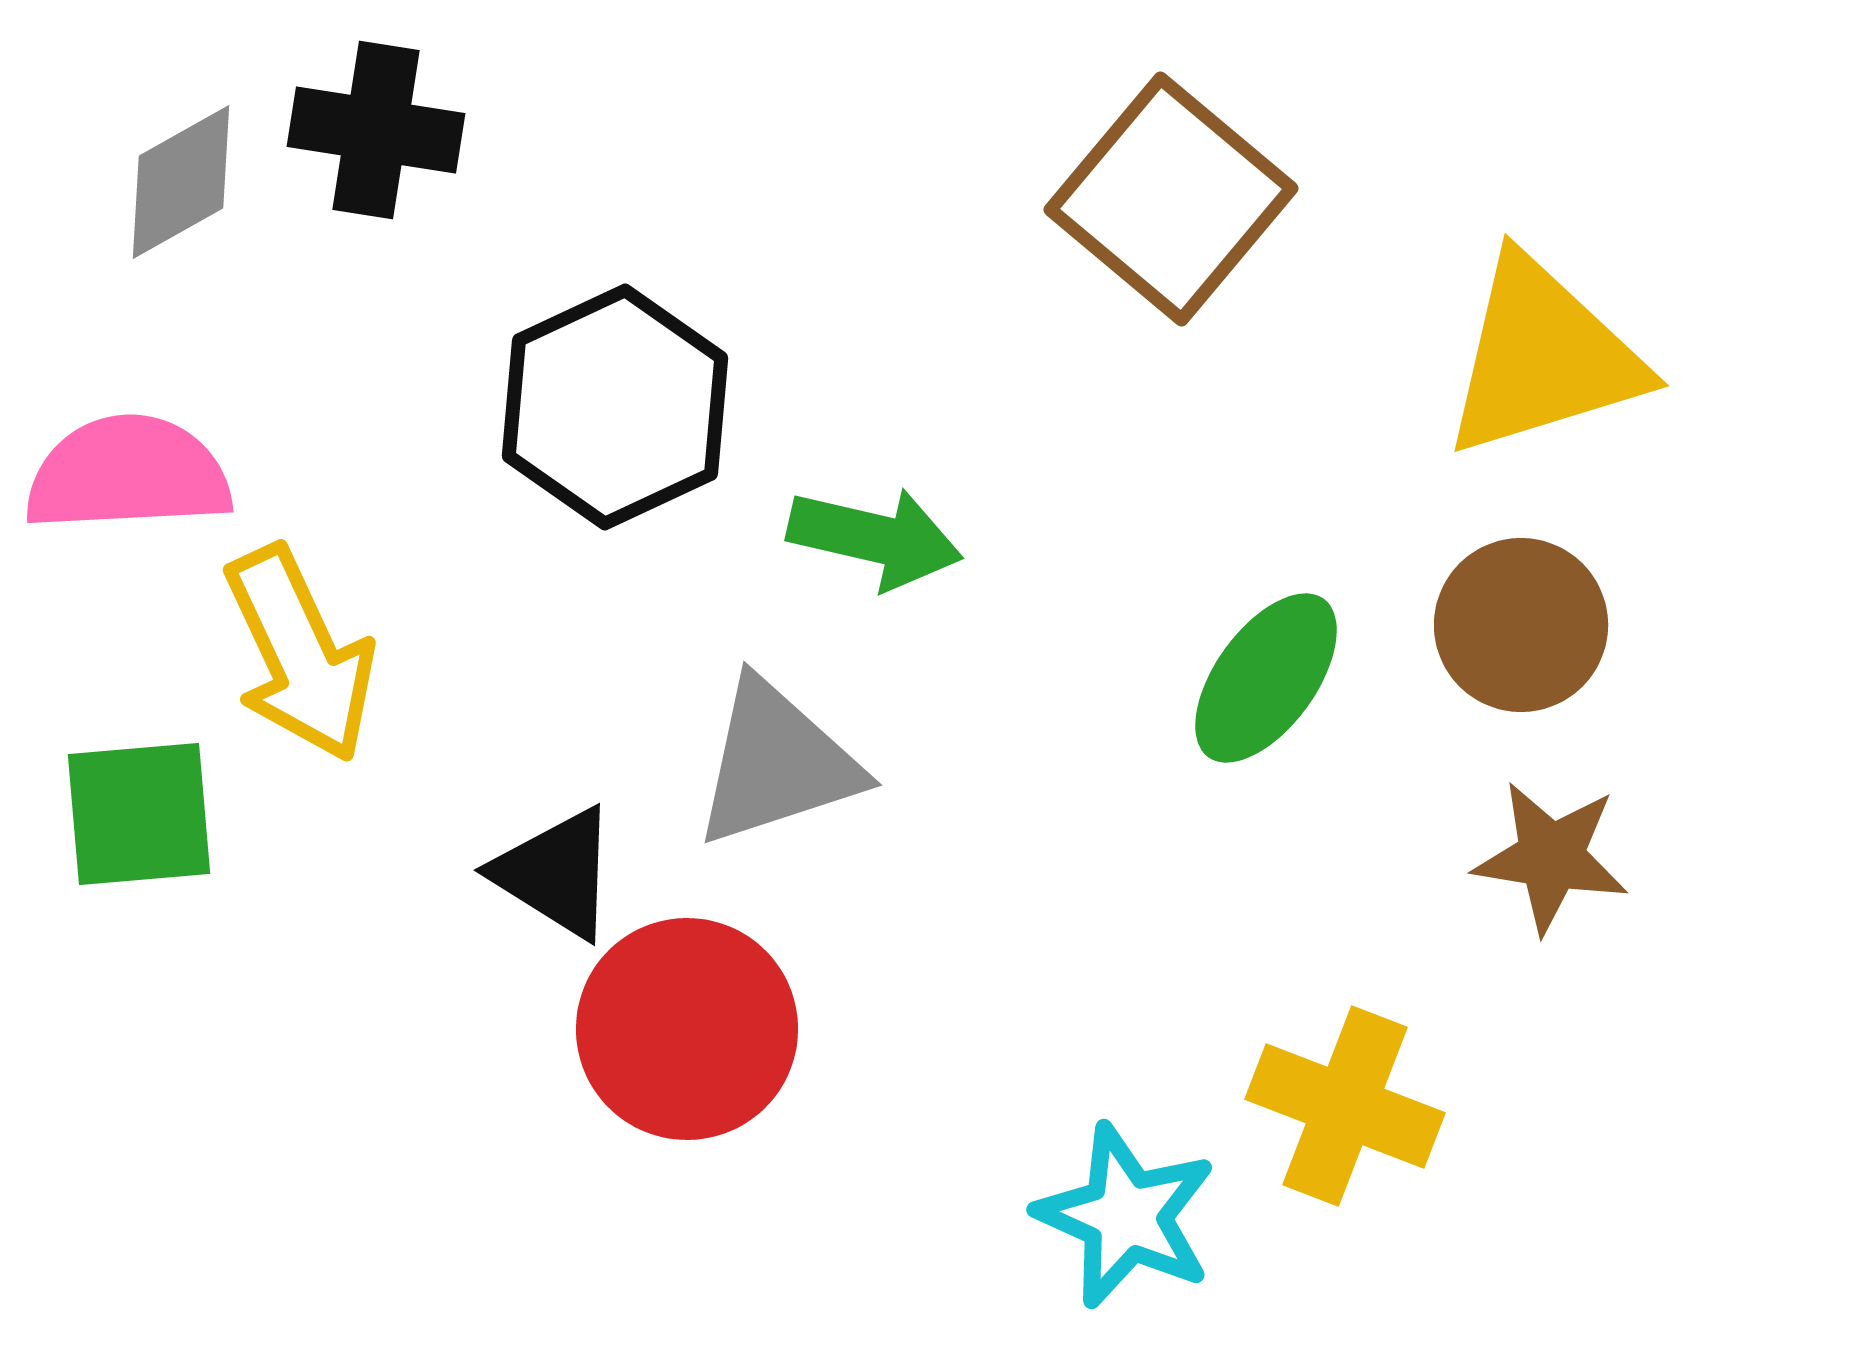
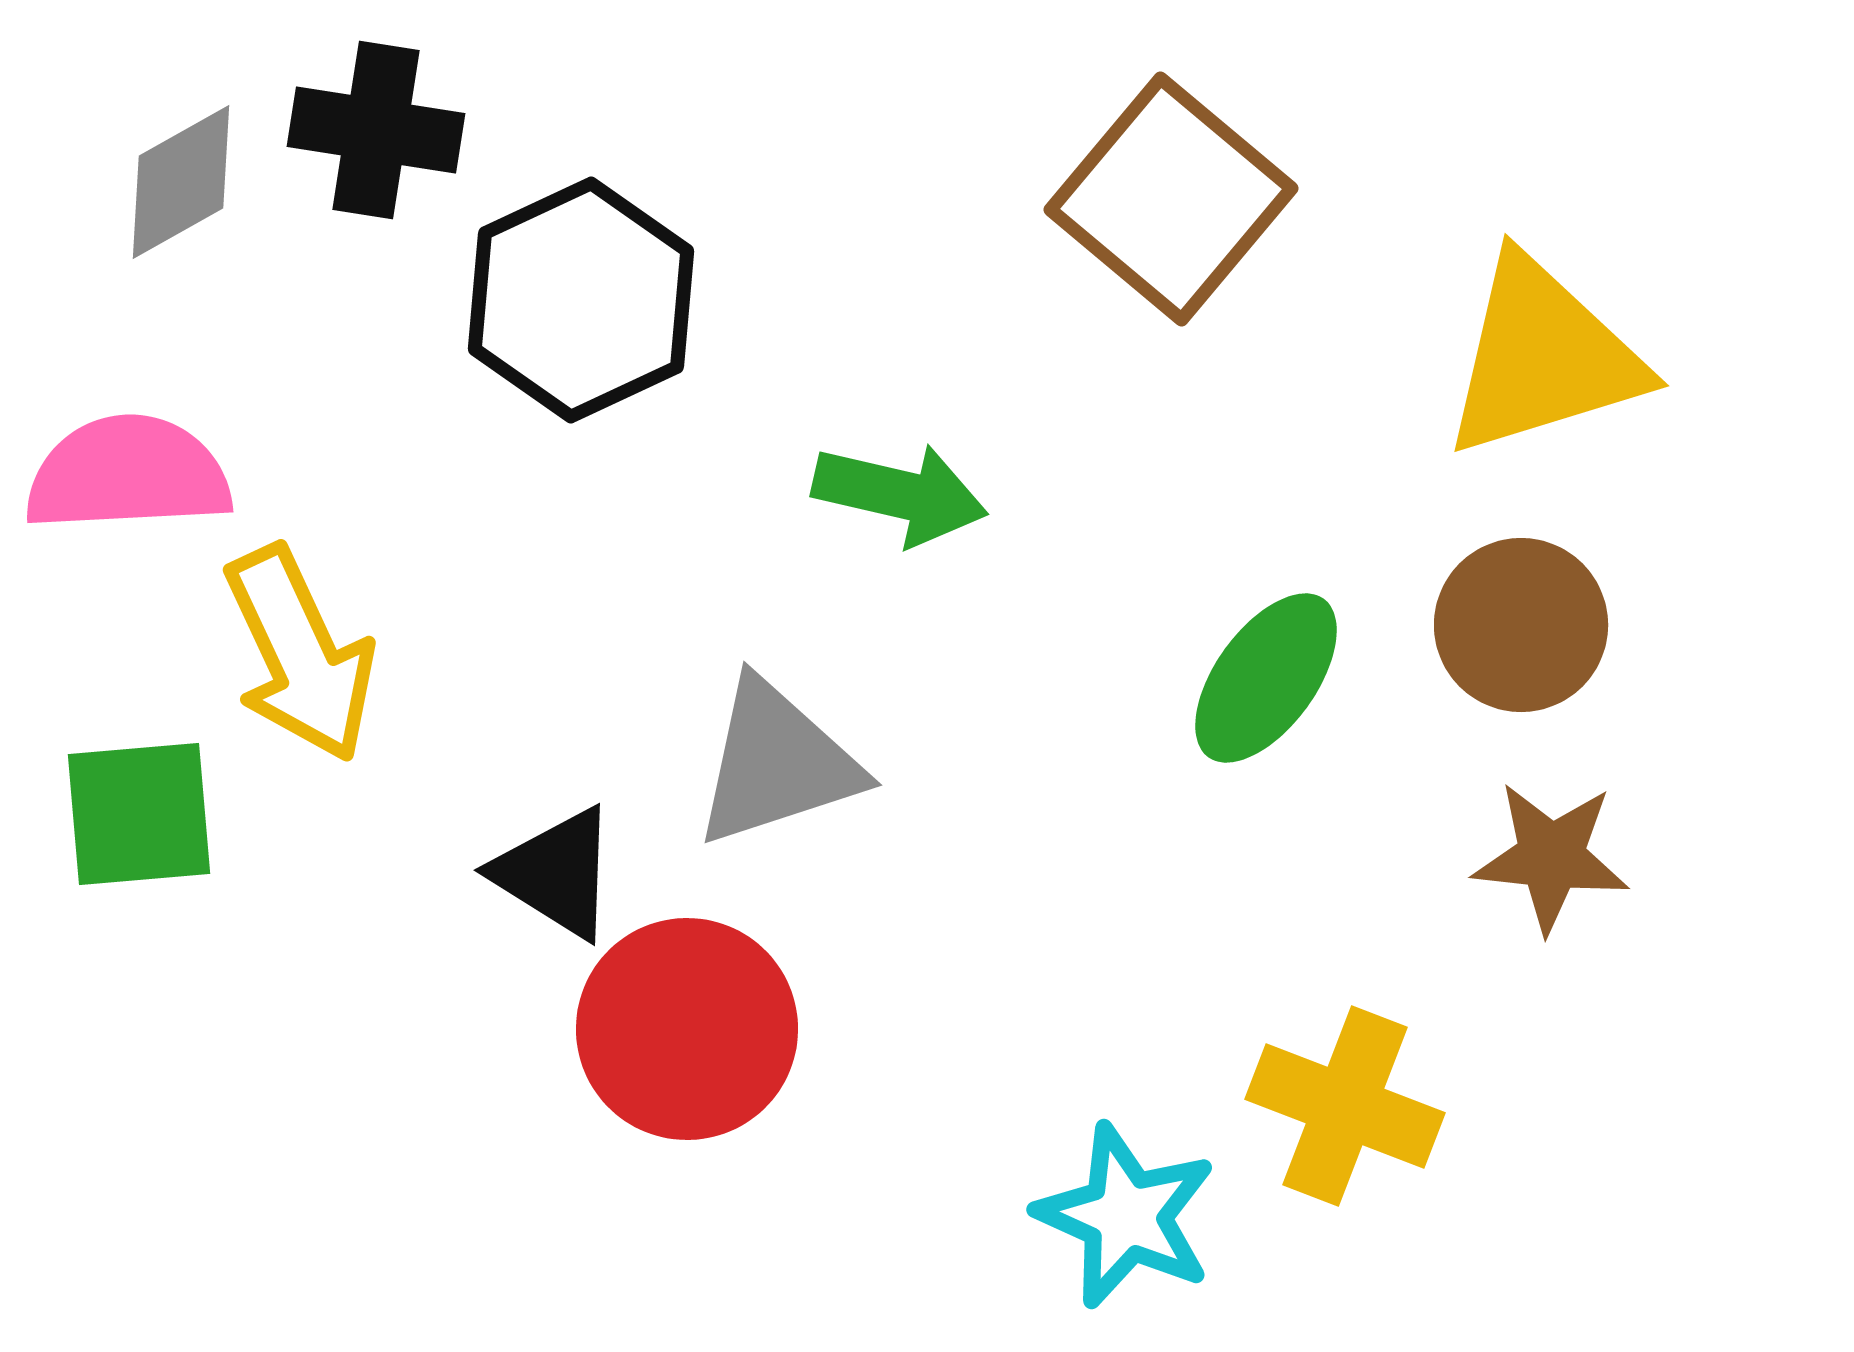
black hexagon: moved 34 px left, 107 px up
green arrow: moved 25 px right, 44 px up
brown star: rotated 3 degrees counterclockwise
